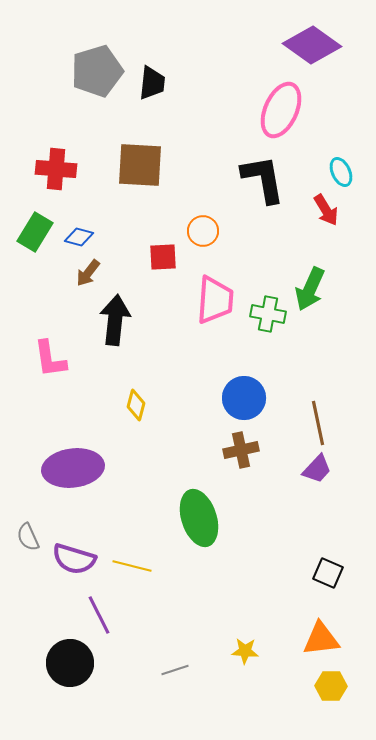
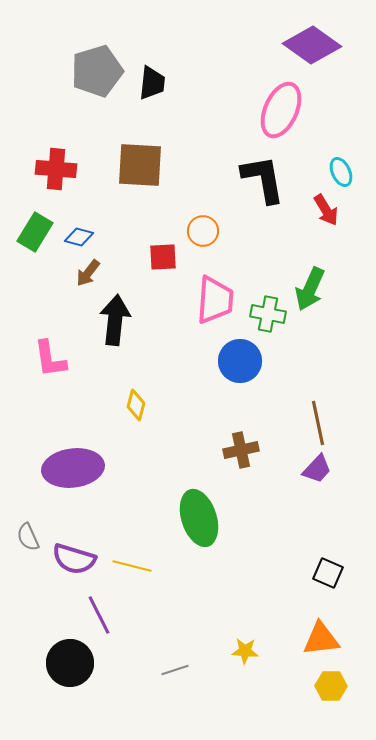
blue circle: moved 4 px left, 37 px up
